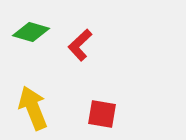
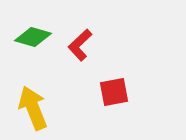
green diamond: moved 2 px right, 5 px down
red square: moved 12 px right, 22 px up; rotated 20 degrees counterclockwise
